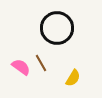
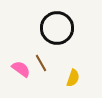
pink semicircle: moved 2 px down
yellow semicircle: rotated 12 degrees counterclockwise
